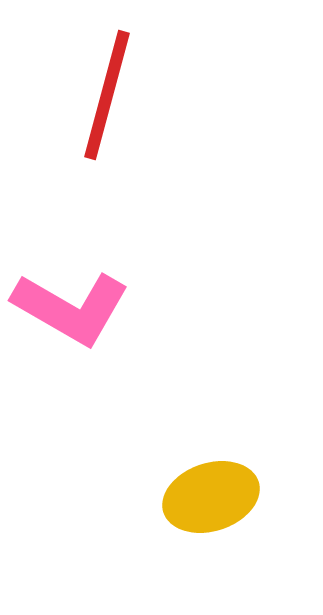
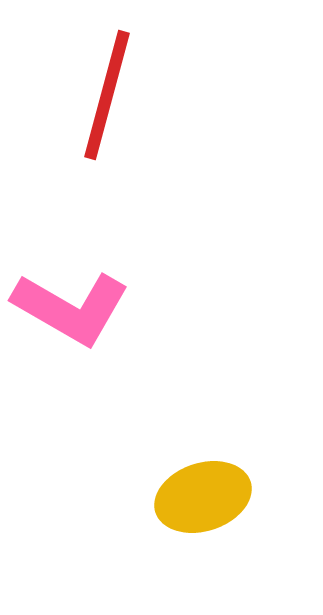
yellow ellipse: moved 8 px left
